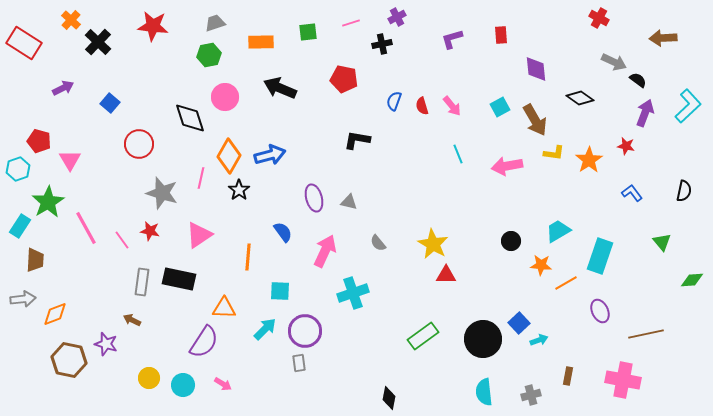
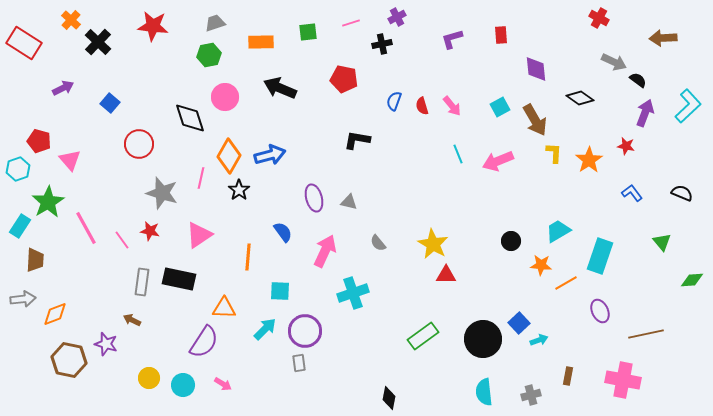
yellow L-shape at (554, 153): rotated 95 degrees counterclockwise
pink triangle at (70, 160): rotated 10 degrees counterclockwise
pink arrow at (507, 166): moved 9 px left, 5 px up; rotated 12 degrees counterclockwise
black semicircle at (684, 191): moved 2 px left, 2 px down; rotated 80 degrees counterclockwise
